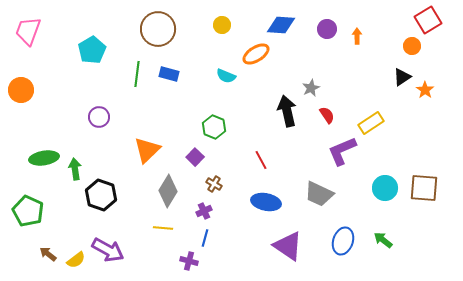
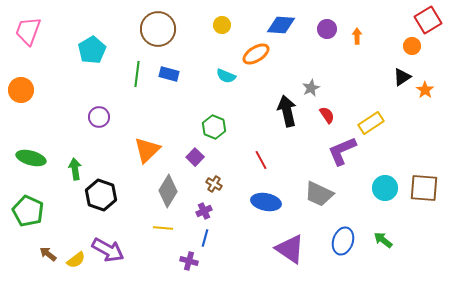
green ellipse at (44, 158): moved 13 px left; rotated 24 degrees clockwise
purple triangle at (288, 246): moved 2 px right, 3 px down
